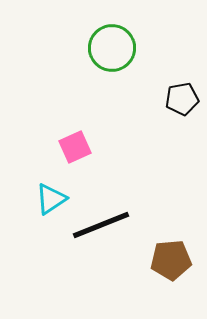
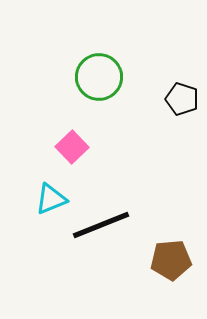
green circle: moved 13 px left, 29 px down
black pentagon: rotated 28 degrees clockwise
pink square: moved 3 px left; rotated 20 degrees counterclockwise
cyan triangle: rotated 12 degrees clockwise
